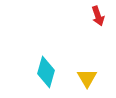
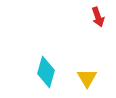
red arrow: moved 1 px down
